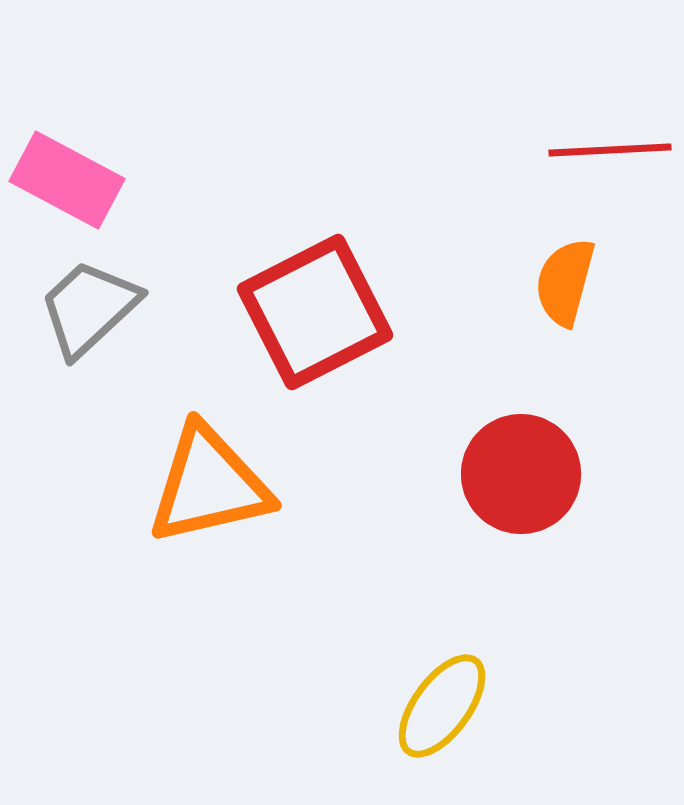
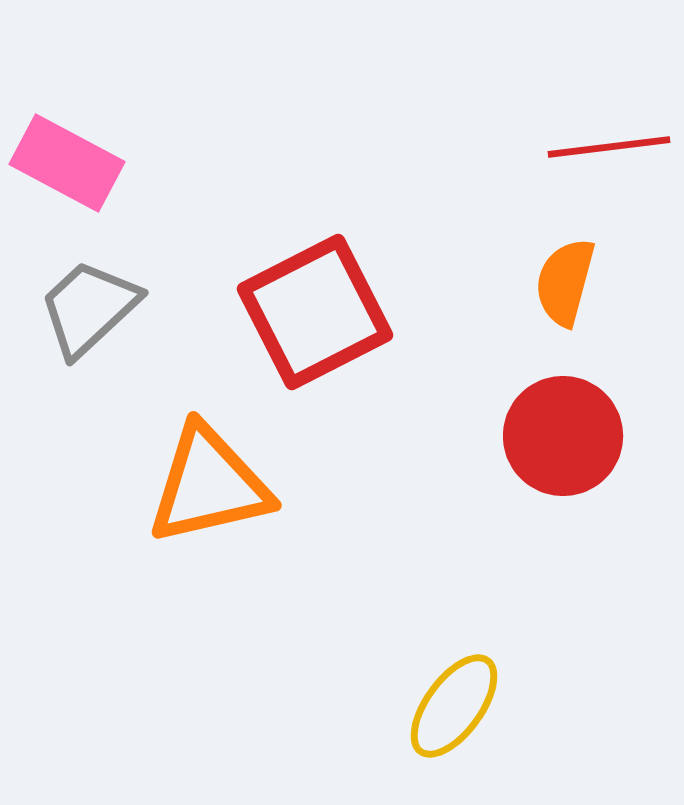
red line: moved 1 px left, 3 px up; rotated 4 degrees counterclockwise
pink rectangle: moved 17 px up
red circle: moved 42 px right, 38 px up
yellow ellipse: moved 12 px right
